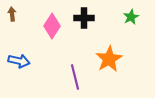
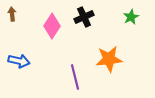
black cross: moved 1 px up; rotated 24 degrees counterclockwise
orange star: rotated 24 degrees clockwise
